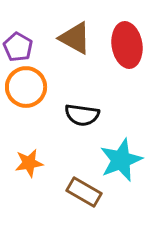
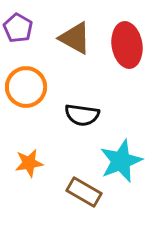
purple pentagon: moved 19 px up
cyan star: moved 1 px down
